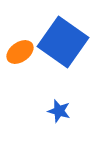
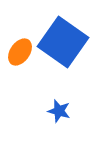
orange ellipse: rotated 20 degrees counterclockwise
